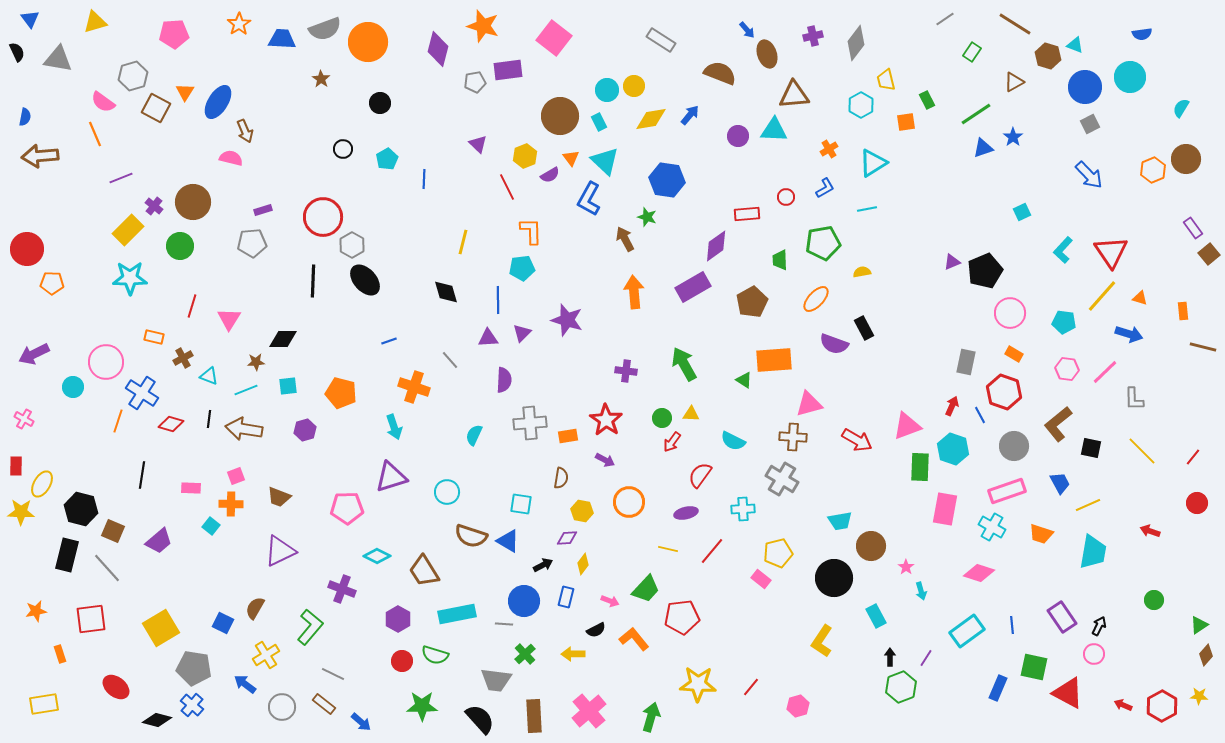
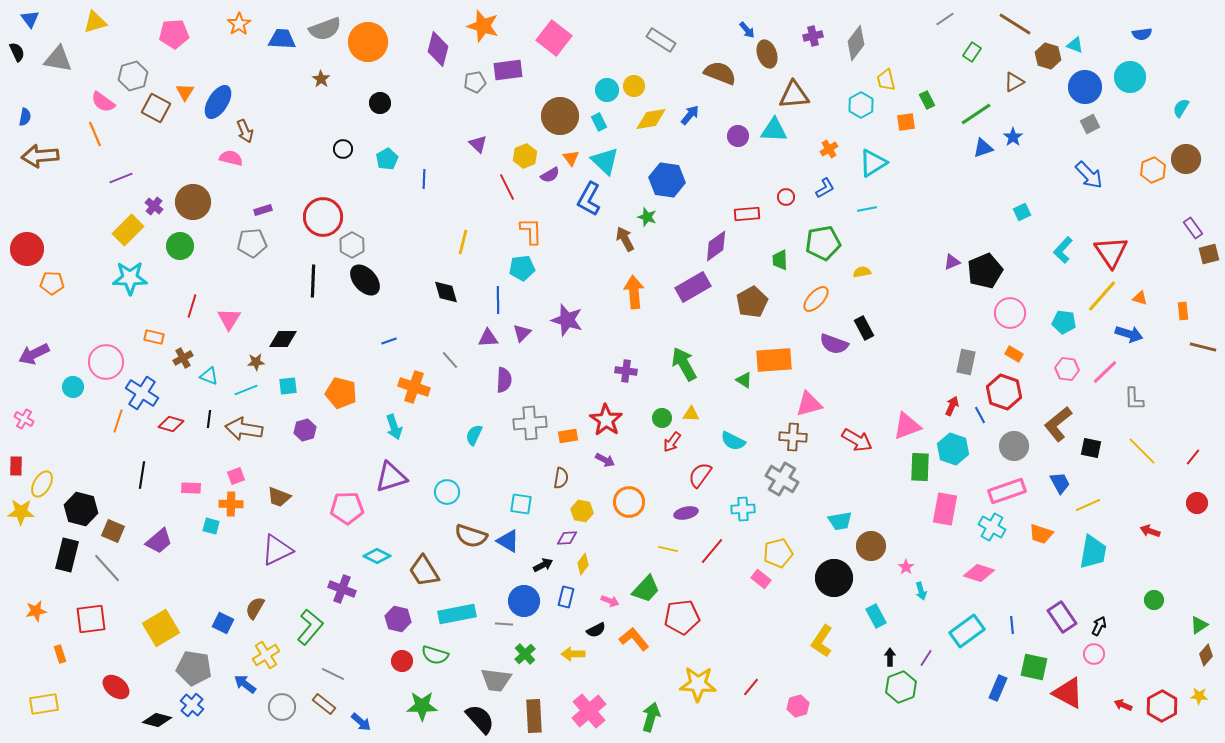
brown square at (1209, 254): rotated 25 degrees clockwise
cyan square at (211, 526): rotated 24 degrees counterclockwise
purple triangle at (280, 551): moved 3 px left, 1 px up
purple hexagon at (398, 619): rotated 15 degrees counterclockwise
